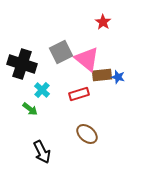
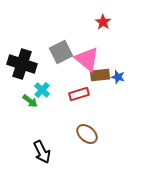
brown rectangle: moved 2 px left
green arrow: moved 8 px up
